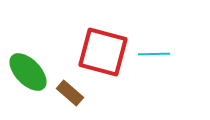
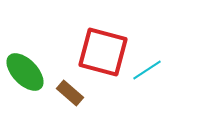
cyan line: moved 7 px left, 16 px down; rotated 32 degrees counterclockwise
green ellipse: moved 3 px left
